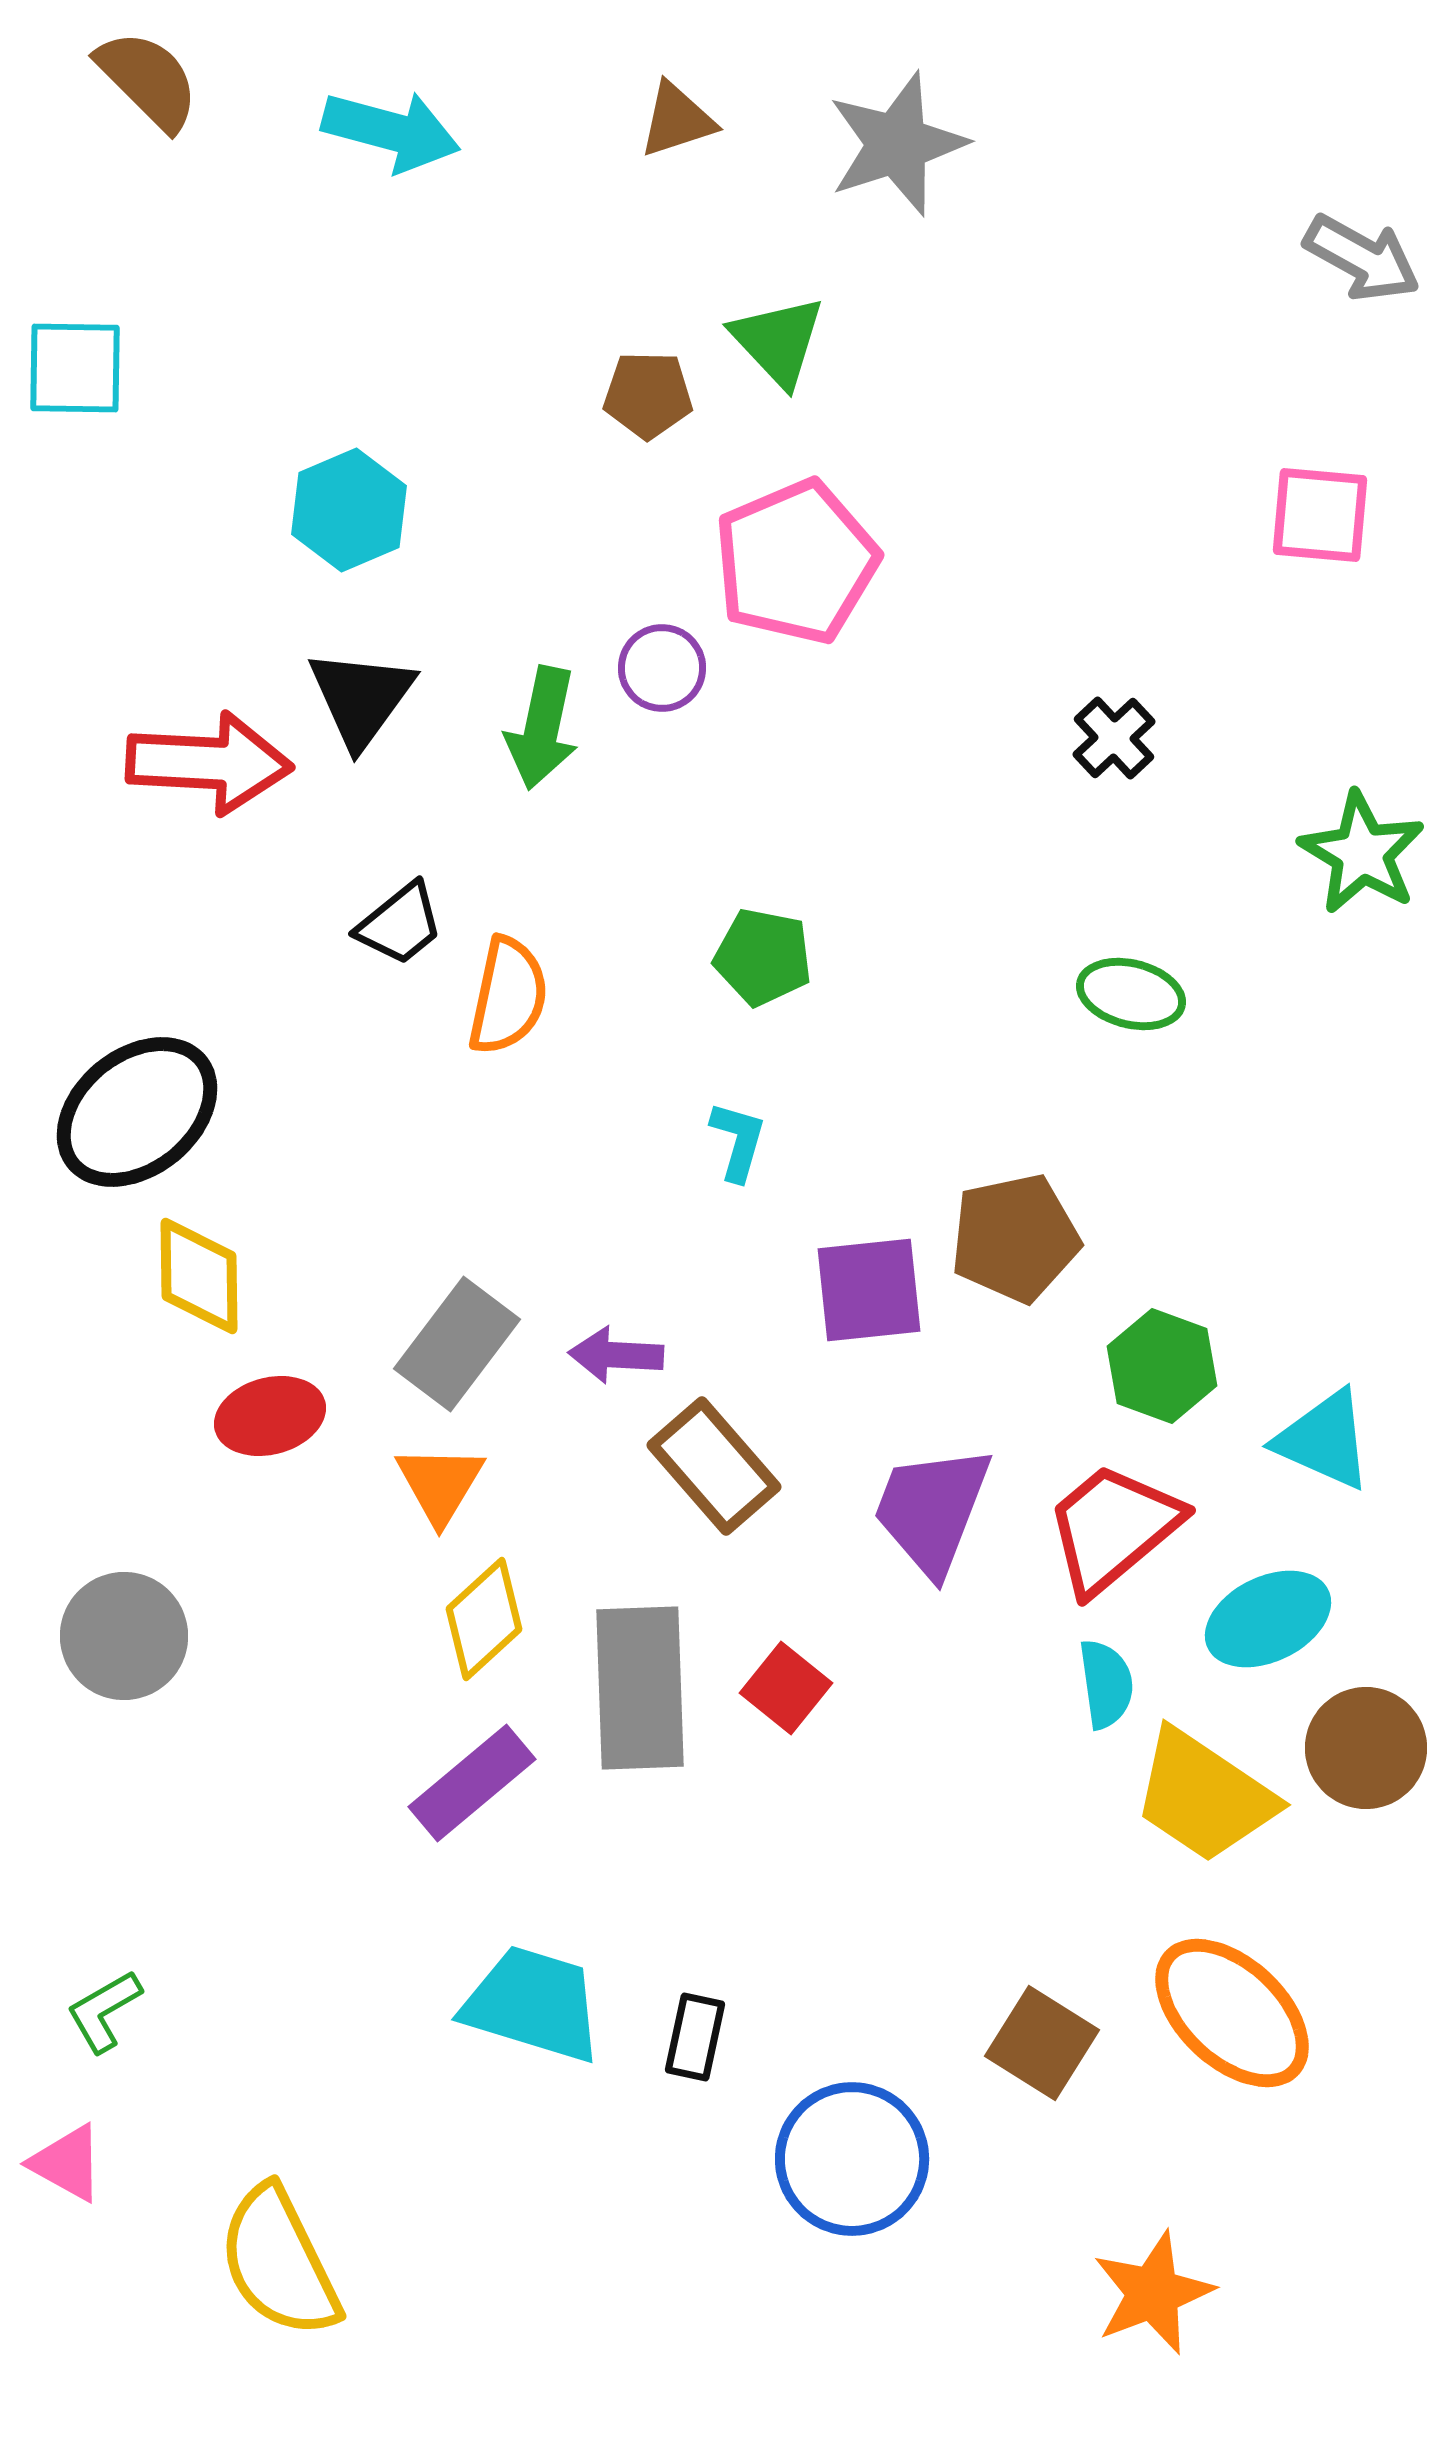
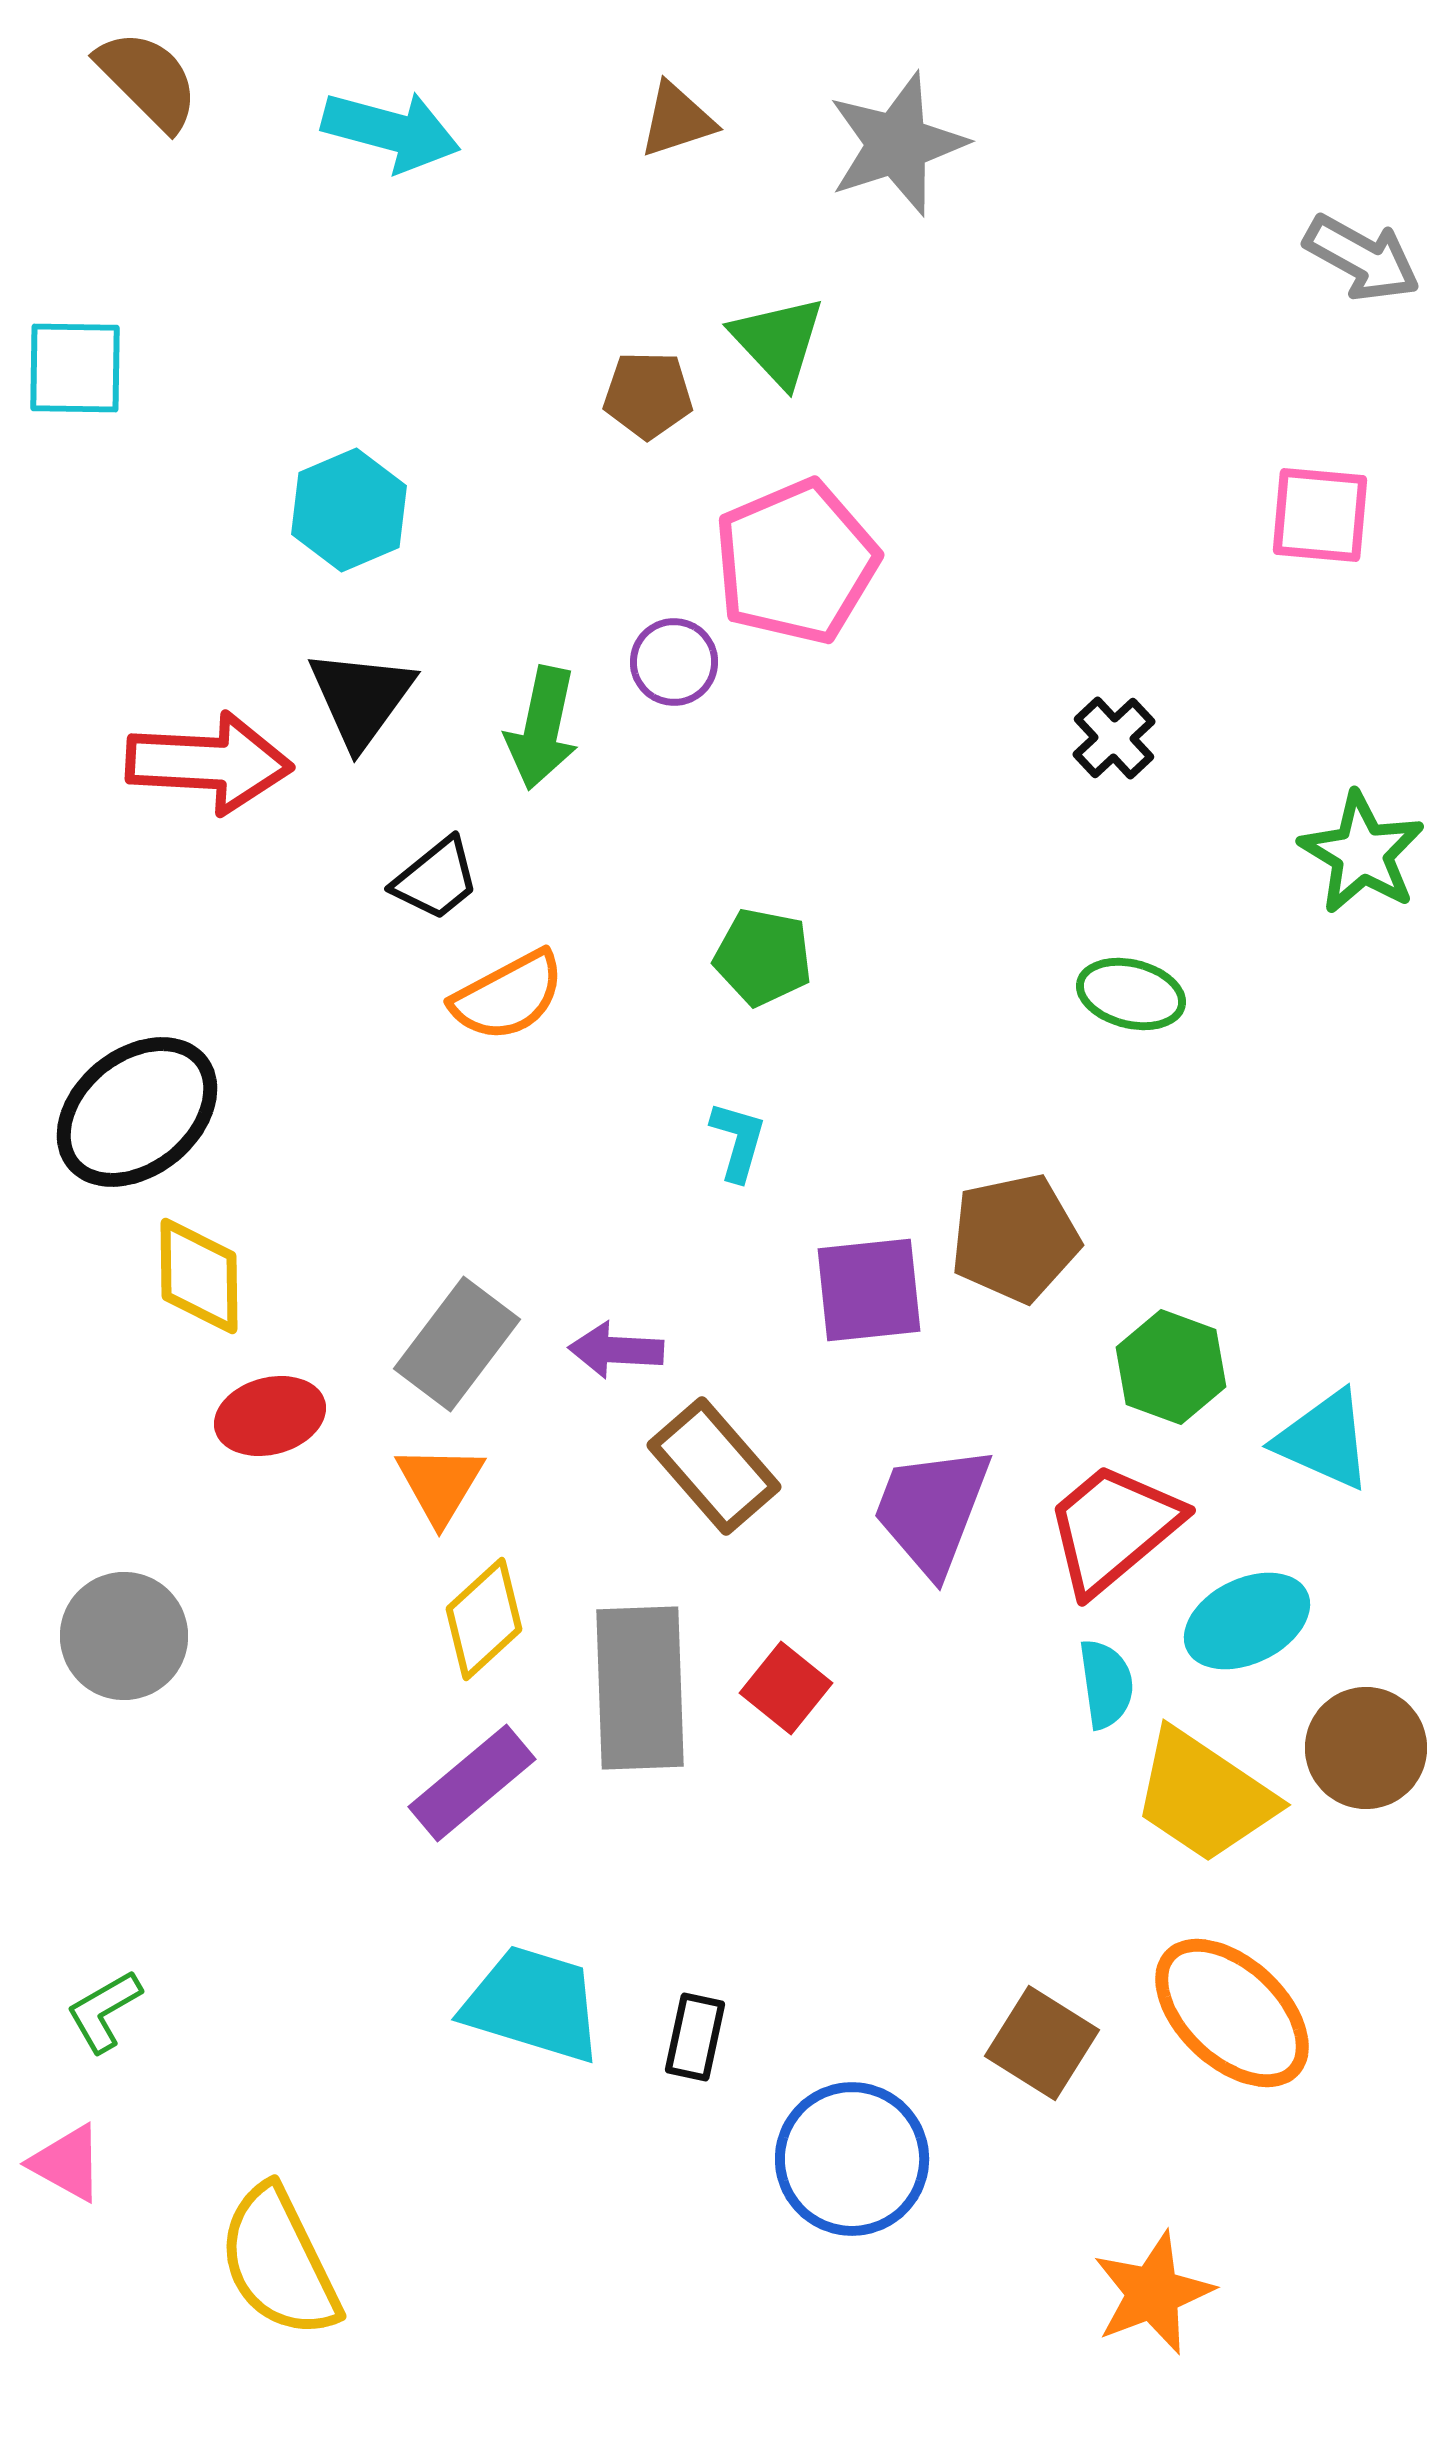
purple circle at (662, 668): moved 12 px right, 6 px up
black trapezoid at (400, 924): moved 36 px right, 45 px up
orange semicircle at (508, 996): rotated 50 degrees clockwise
purple arrow at (616, 1355): moved 5 px up
green hexagon at (1162, 1366): moved 9 px right, 1 px down
cyan ellipse at (1268, 1619): moved 21 px left, 2 px down
